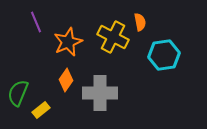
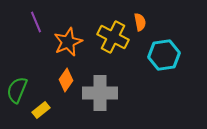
green semicircle: moved 1 px left, 3 px up
